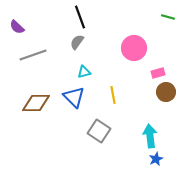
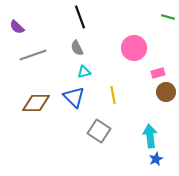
gray semicircle: moved 6 px down; rotated 63 degrees counterclockwise
